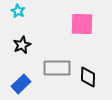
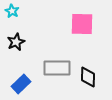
cyan star: moved 6 px left
black star: moved 6 px left, 3 px up
